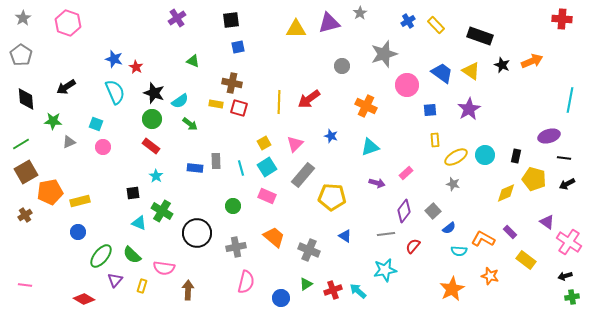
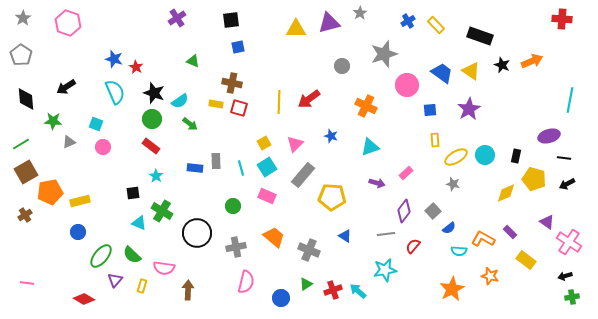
pink line at (25, 285): moved 2 px right, 2 px up
